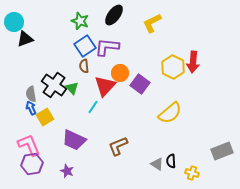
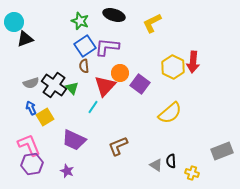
black ellipse: rotated 70 degrees clockwise
gray semicircle: moved 11 px up; rotated 98 degrees counterclockwise
gray triangle: moved 1 px left, 1 px down
